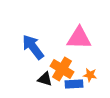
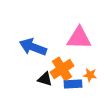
blue arrow: rotated 32 degrees counterclockwise
orange cross: rotated 25 degrees clockwise
blue rectangle: moved 1 px left
